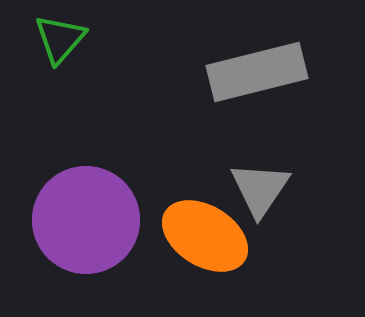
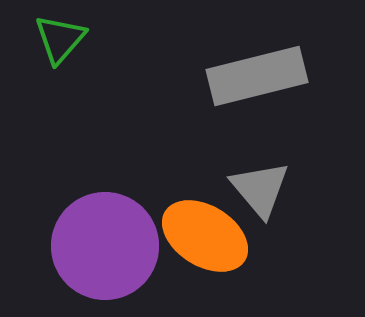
gray rectangle: moved 4 px down
gray triangle: rotated 14 degrees counterclockwise
purple circle: moved 19 px right, 26 px down
